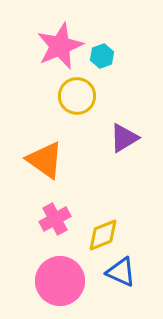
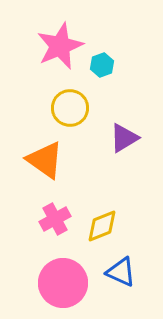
cyan hexagon: moved 9 px down
yellow circle: moved 7 px left, 12 px down
yellow diamond: moved 1 px left, 9 px up
pink circle: moved 3 px right, 2 px down
